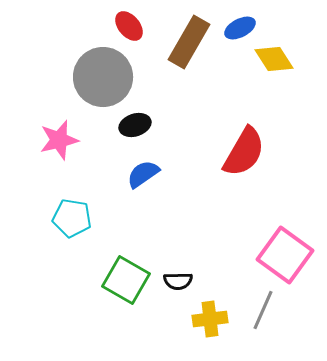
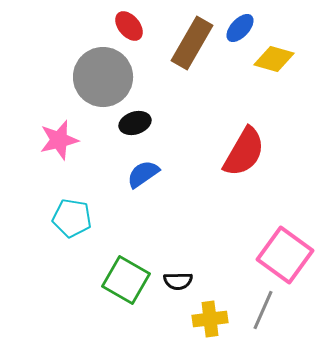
blue ellipse: rotated 20 degrees counterclockwise
brown rectangle: moved 3 px right, 1 px down
yellow diamond: rotated 42 degrees counterclockwise
black ellipse: moved 2 px up
